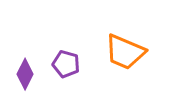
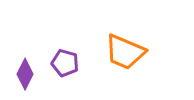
purple pentagon: moved 1 px left, 1 px up
